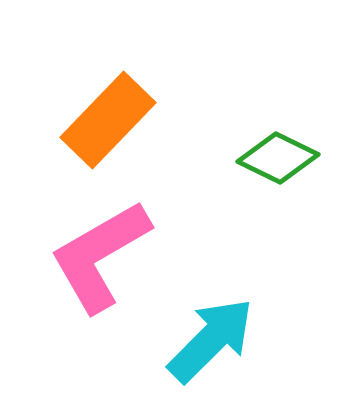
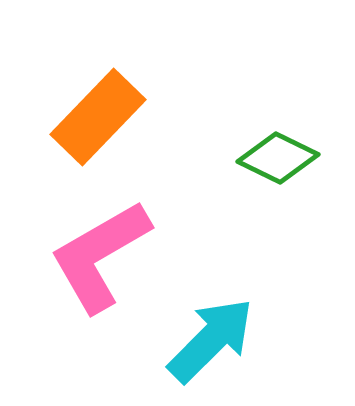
orange rectangle: moved 10 px left, 3 px up
